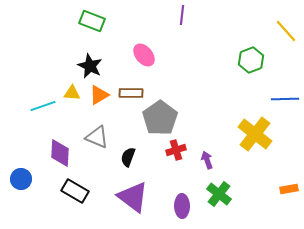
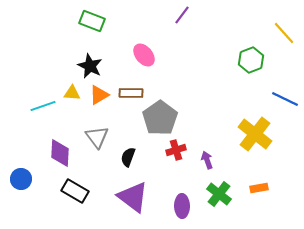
purple line: rotated 30 degrees clockwise
yellow line: moved 2 px left, 2 px down
blue line: rotated 28 degrees clockwise
gray triangle: rotated 30 degrees clockwise
orange rectangle: moved 30 px left, 1 px up
